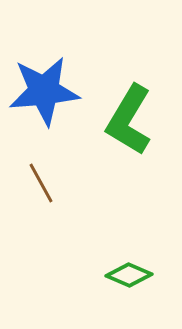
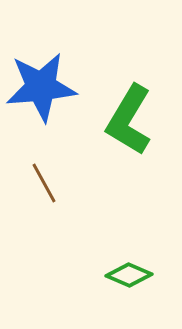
blue star: moved 3 px left, 4 px up
brown line: moved 3 px right
